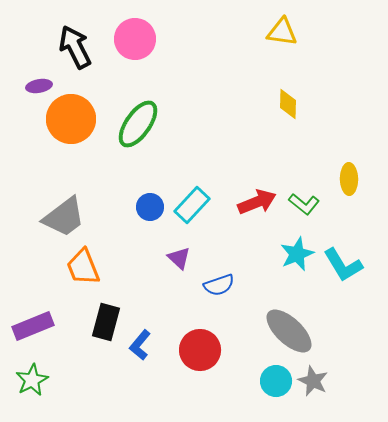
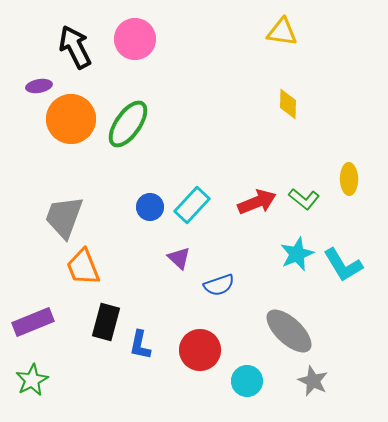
green ellipse: moved 10 px left
green L-shape: moved 5 px up
gray trapezoid: rotated 147 degrees clockwise
purple rectangle: moved 4 px up
blue L-shape: rotated 28 degrees counterclockwise
cyan circle: moved 29 px left
